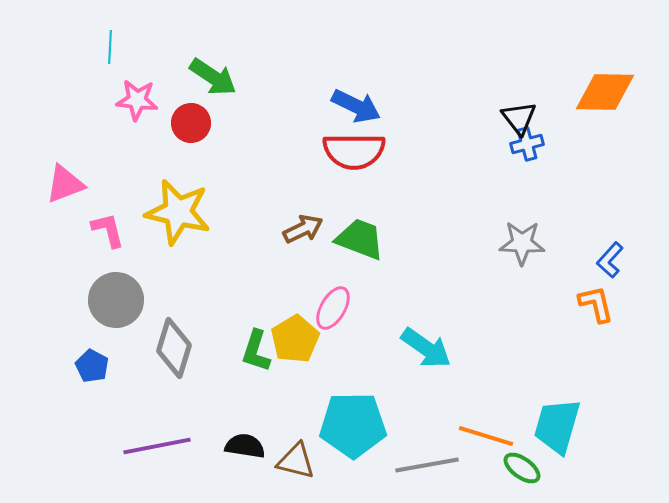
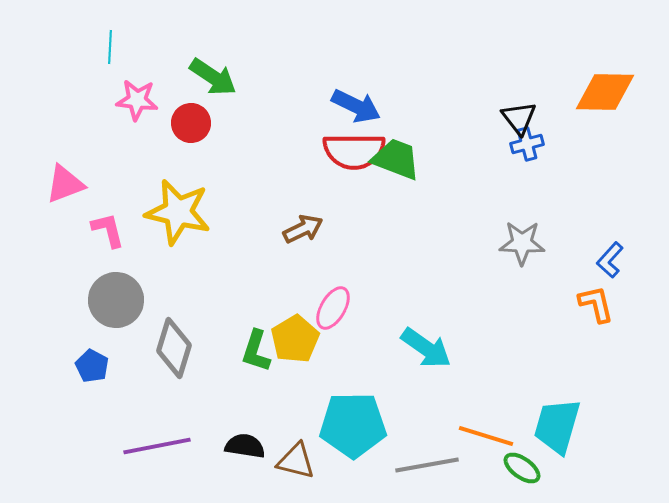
green trapezoid: moved 36 px right, 80 px up
